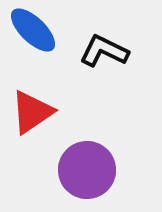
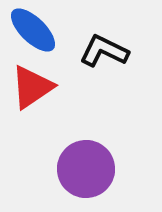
red triangle: moved 25 px up
purple circle: moved 1 px left, 1 px up
